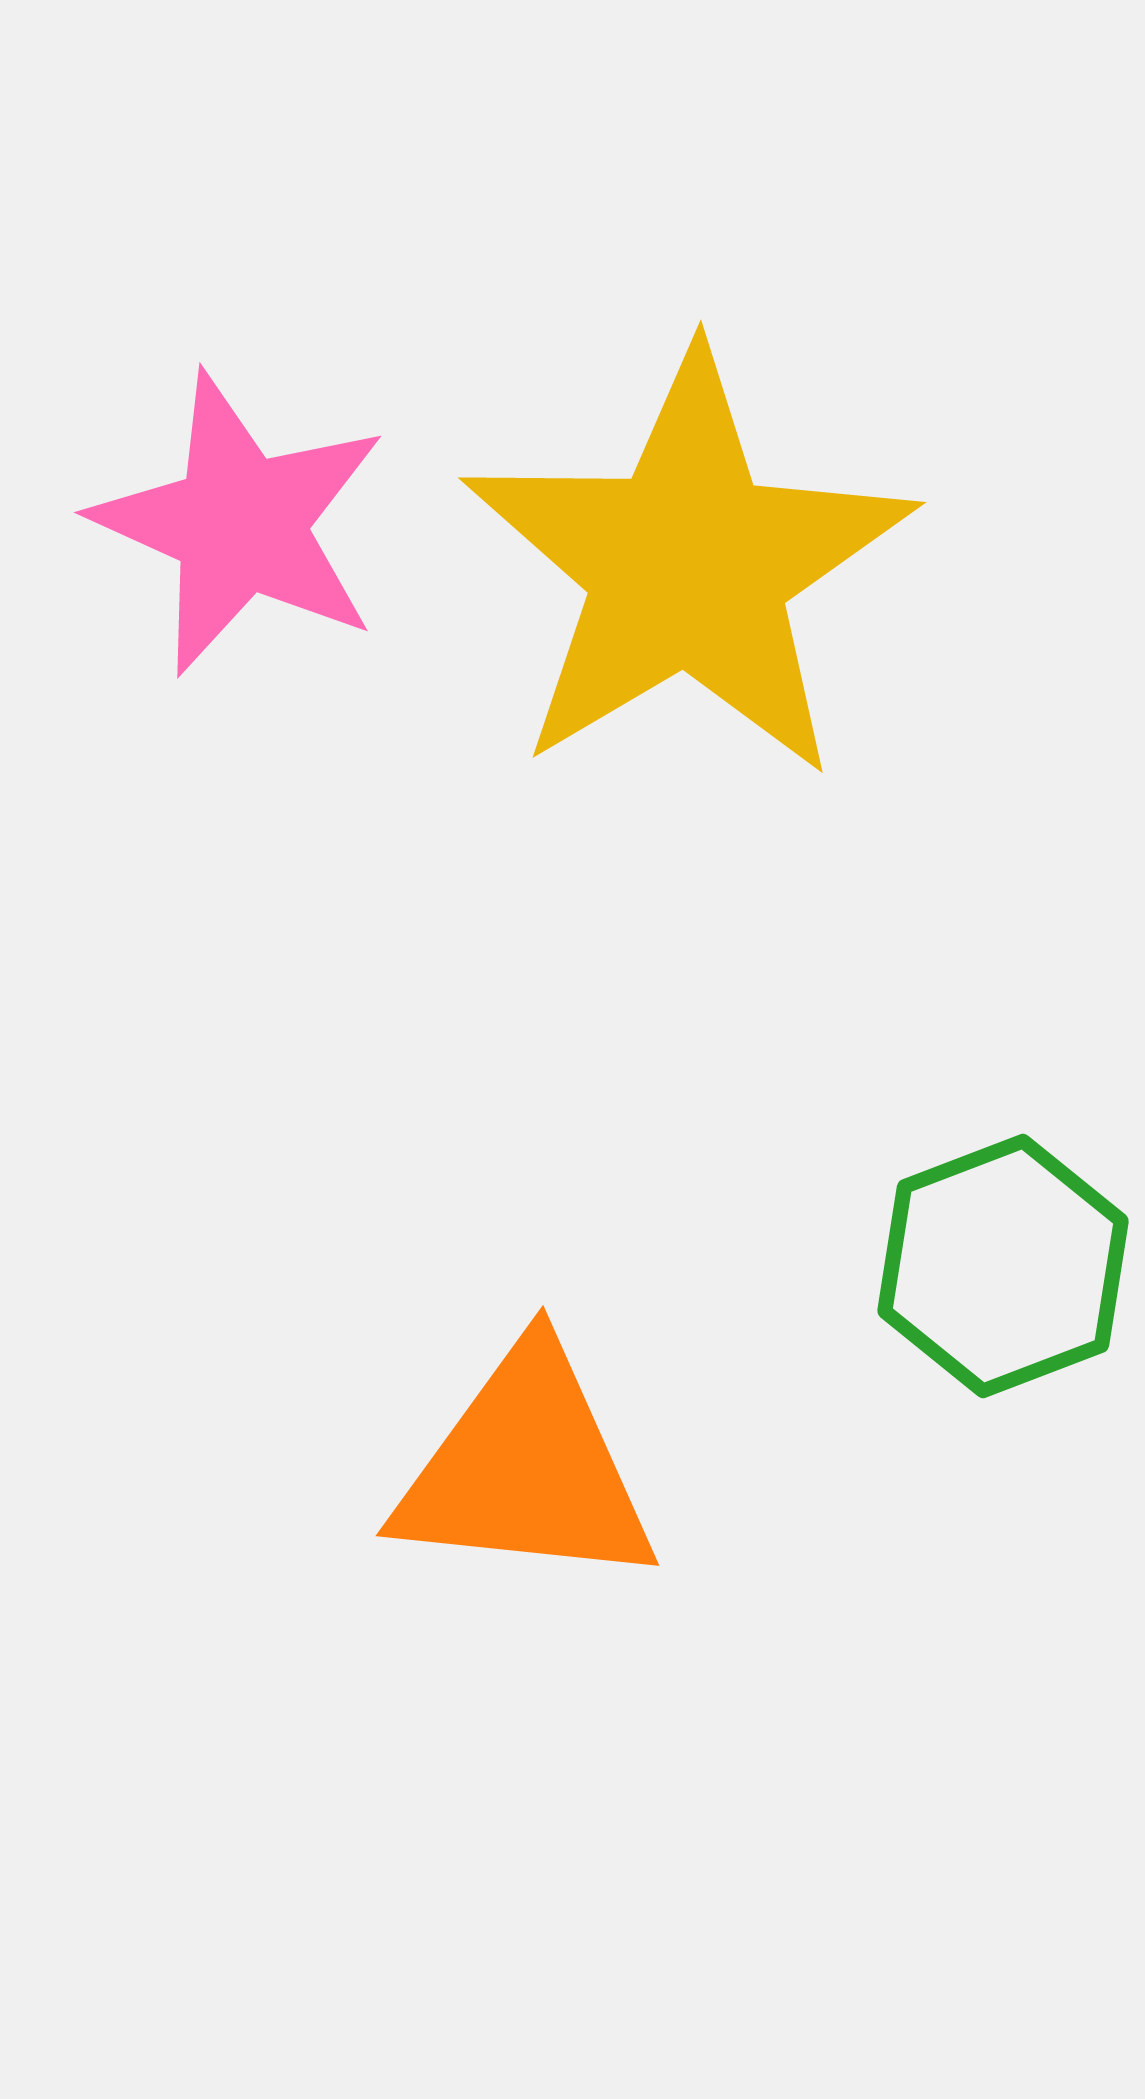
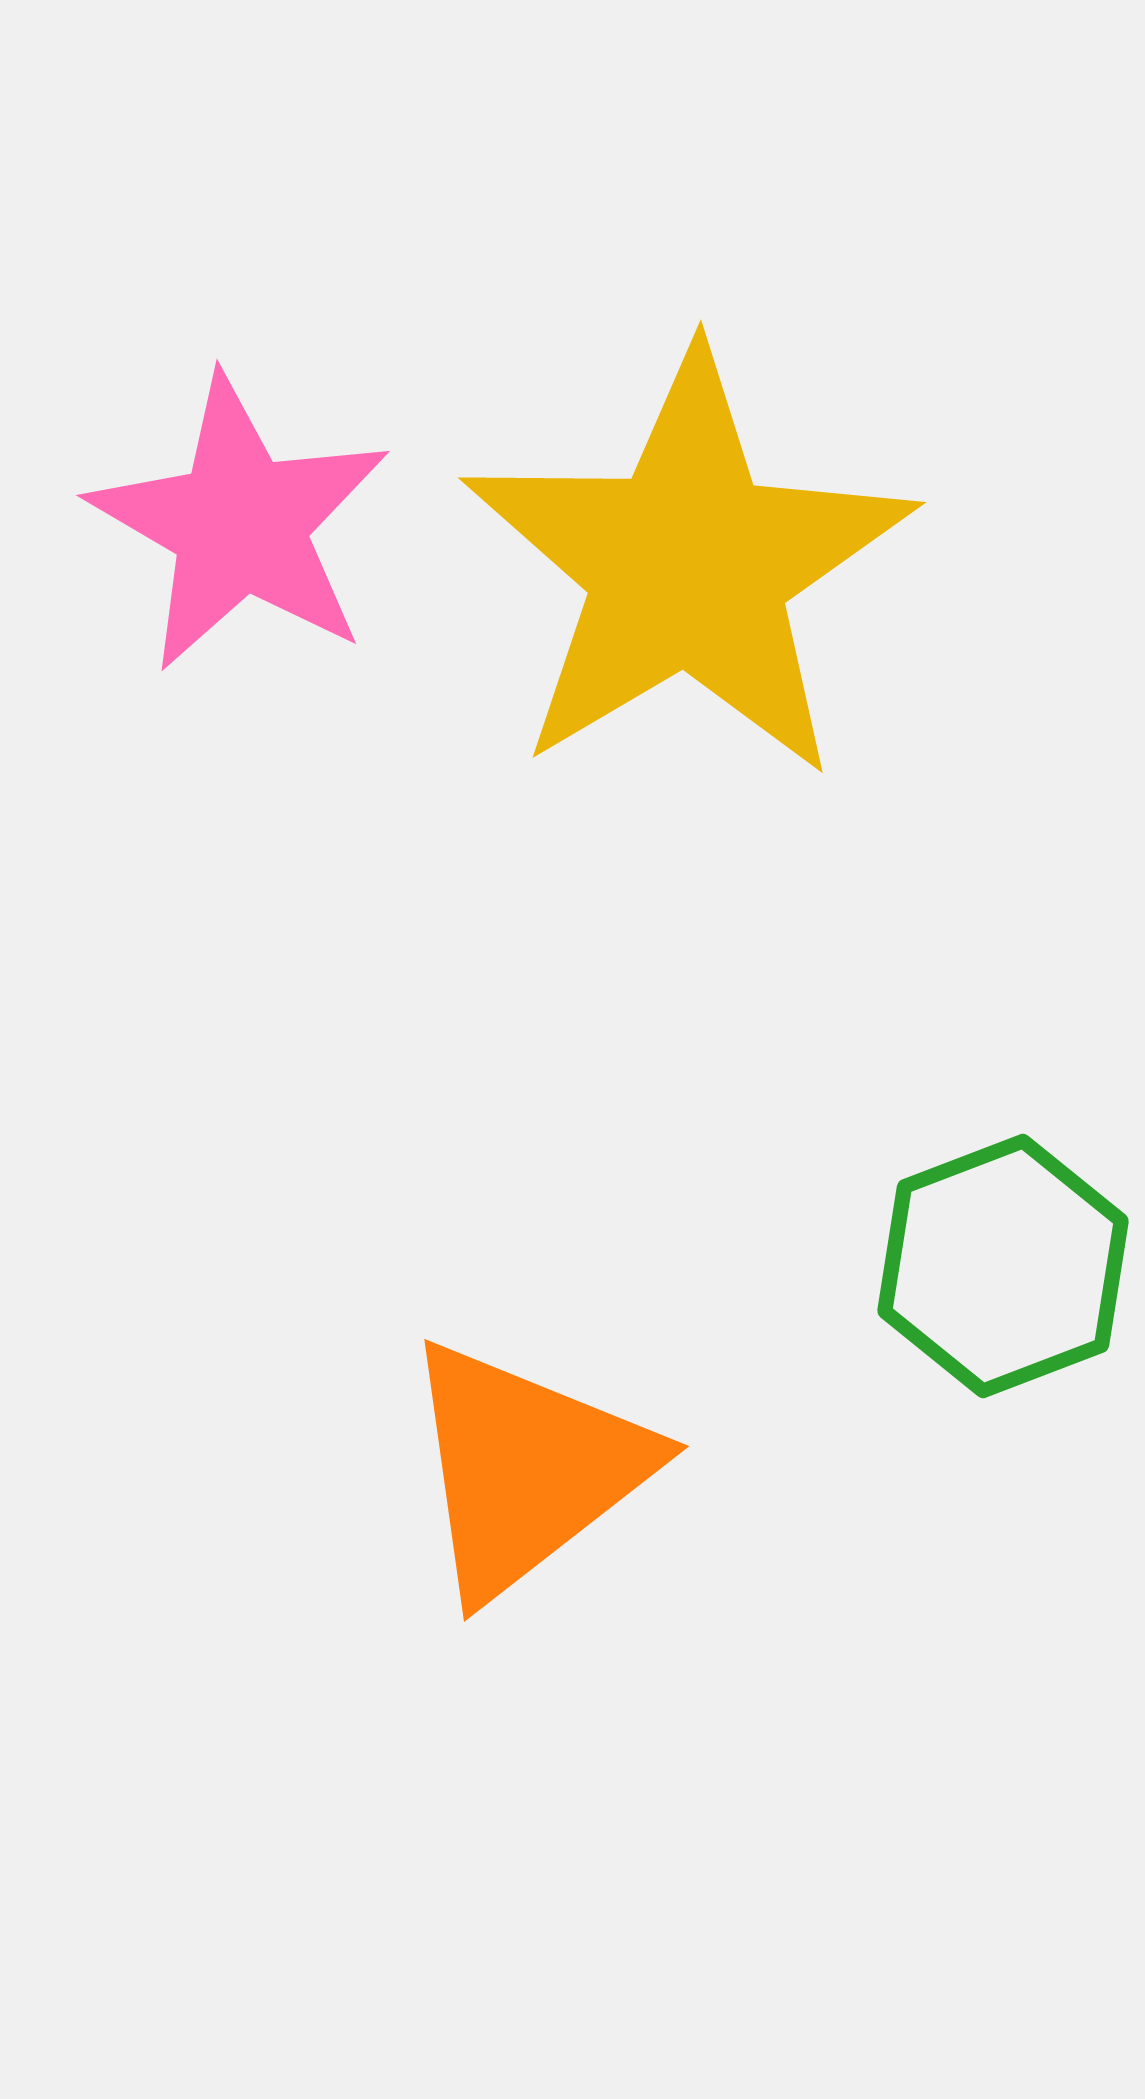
pink star: rotated 6 degrees clockwise
orange triangle: rotated 44 degrees counterclockwise
